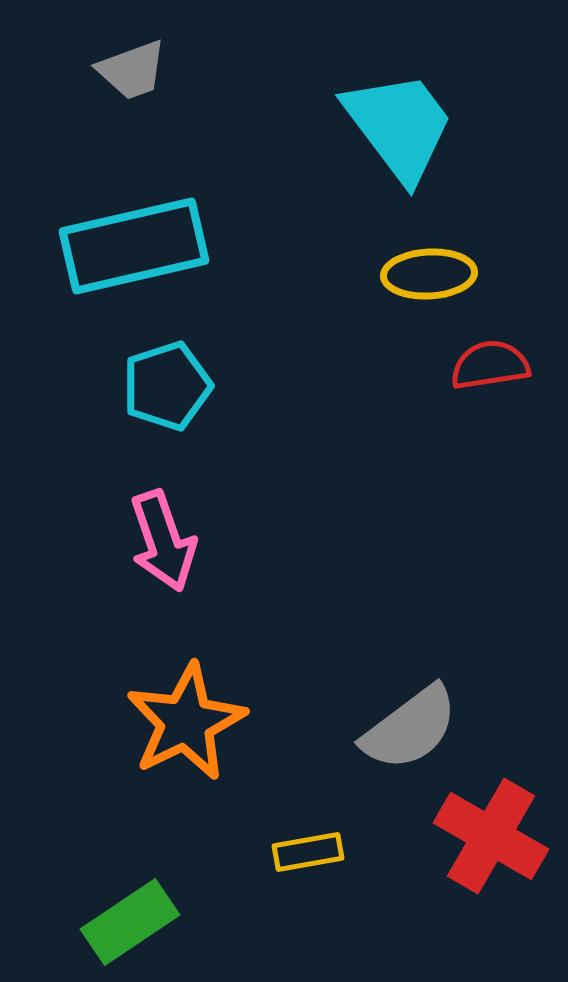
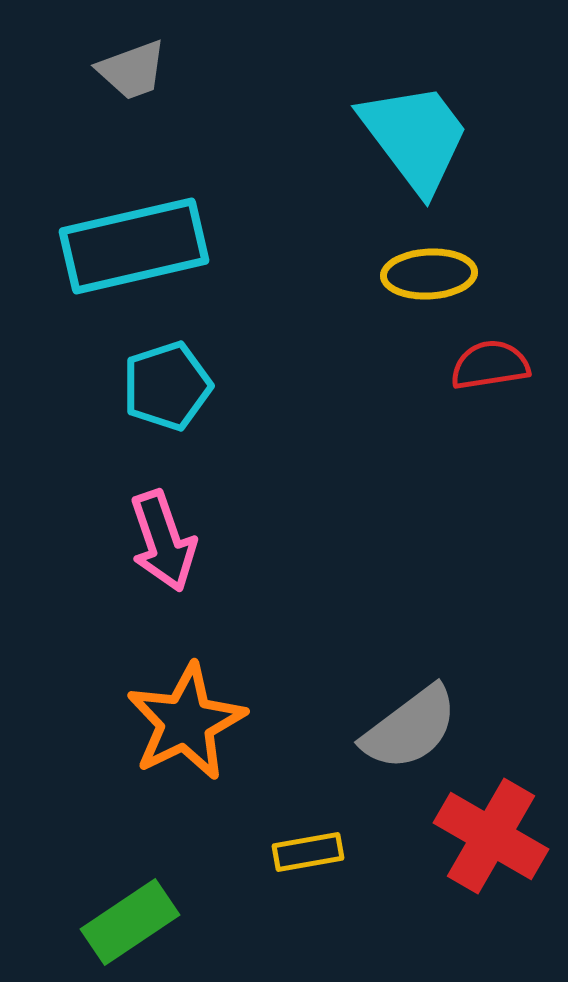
cyan trapezoid: moved 16 px right, 11 px down
